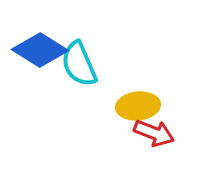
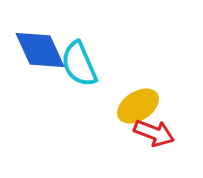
blue diamond: rotated 34 degrees clockwise
yellow ellipse: rotated 27 degrees counterclockwise
